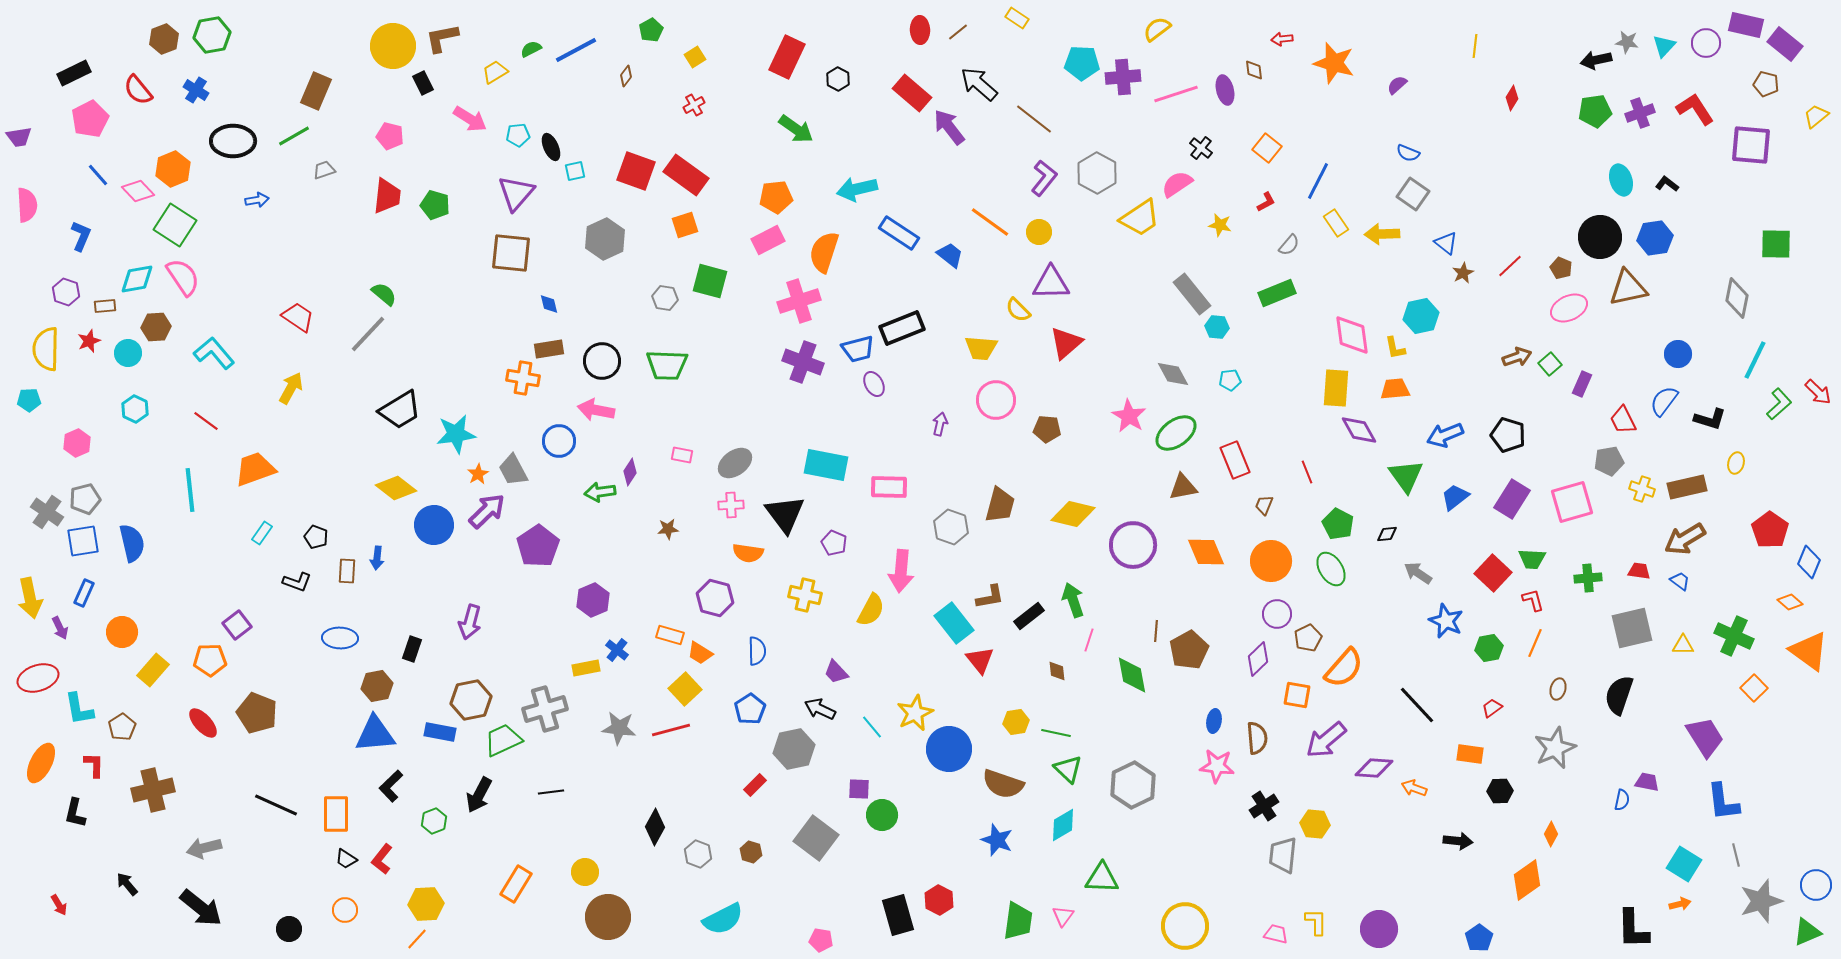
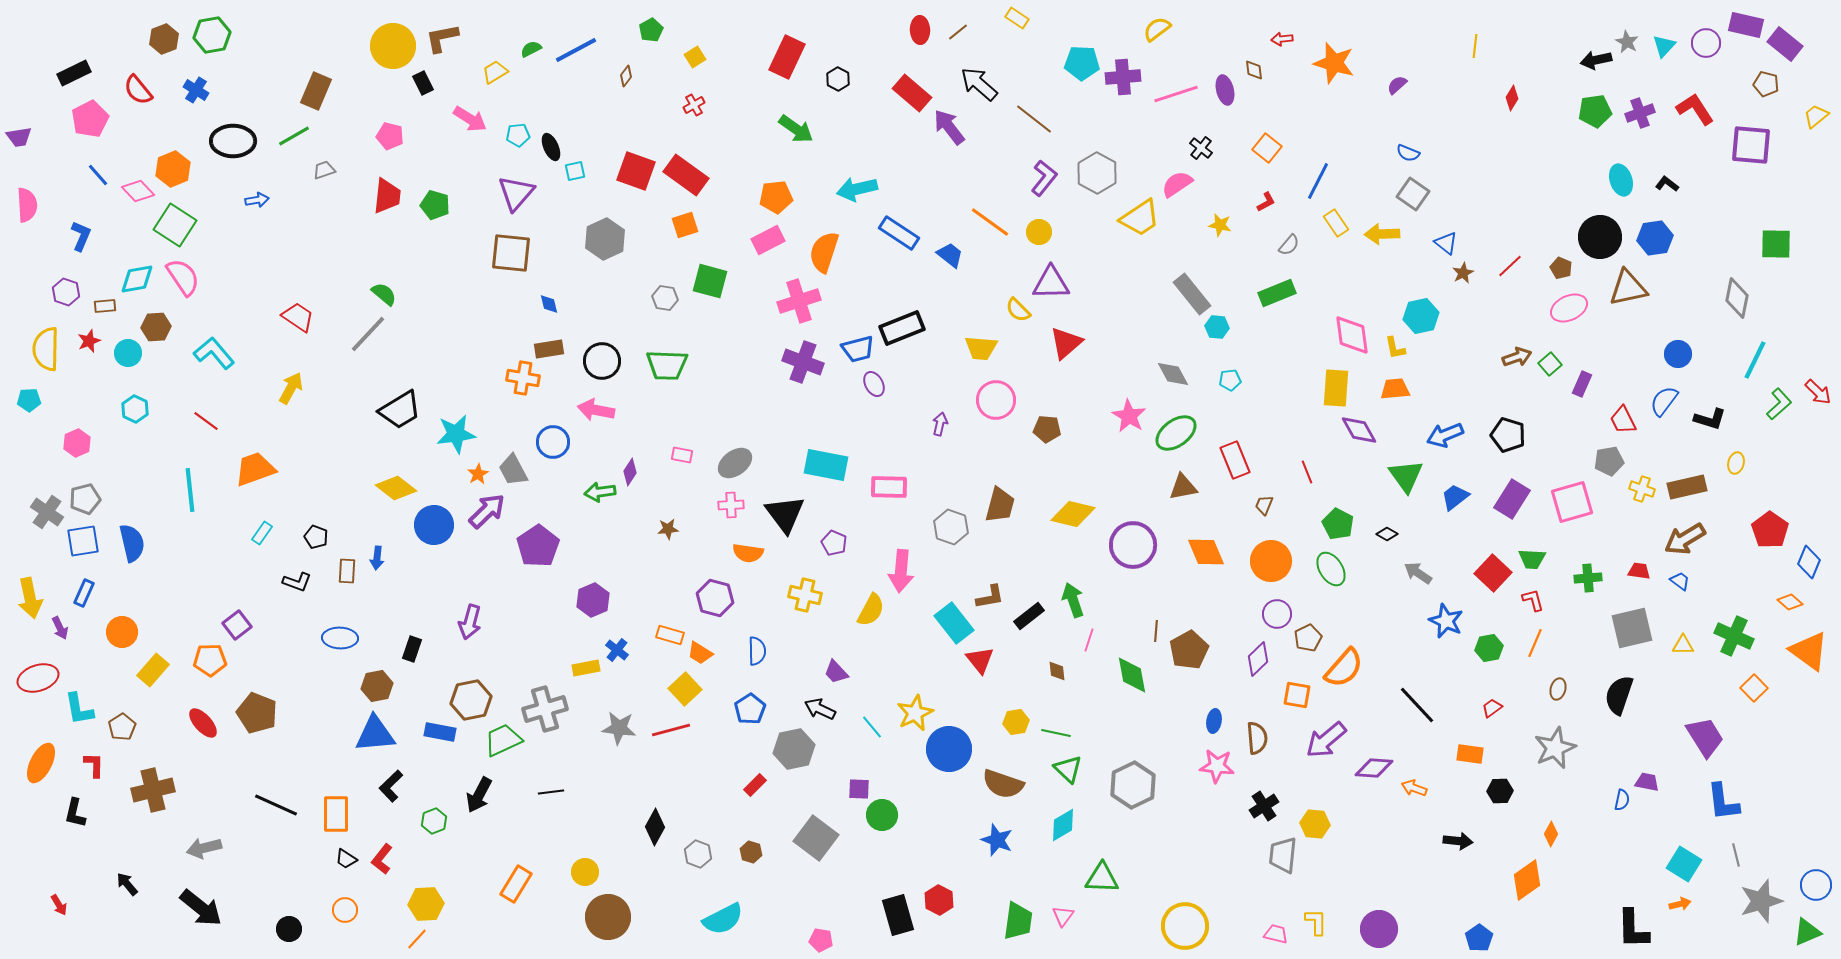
gray star at (1627, 42): rotated 20 degrees clockwise
blue circle at (559, 441): moved 6 px left, 1 px down
black diamond at (1387, 534): rotated 35 degrees clockwise
